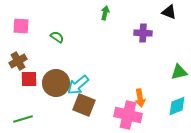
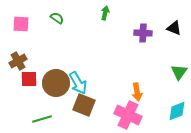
black triangle: moved 5 px right, 16 px down
pink square: moved 2 px up
green semicircle: moved 19 px up
green triangle: rotated 42 degrees counterclockwise
cyan arrow: moved 2 px up; rotated 80 degrees counterclockwise
orange arrow: moved 3 px left, 6 px up
cyan diamond: moved 5 px down
pink cross: rotated 12 degrees clockwise
green line: moved 19 px right
